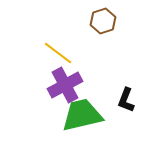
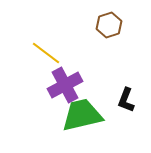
brown hexagon: moved 6 px right, 4 px down
yellow line: moved 12 px left
